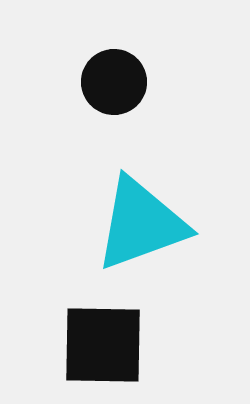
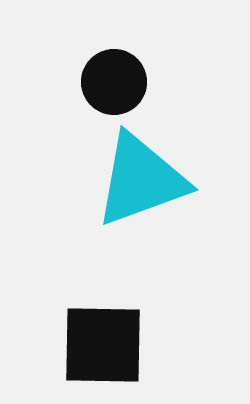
cyan triangle: moved 44 px up
